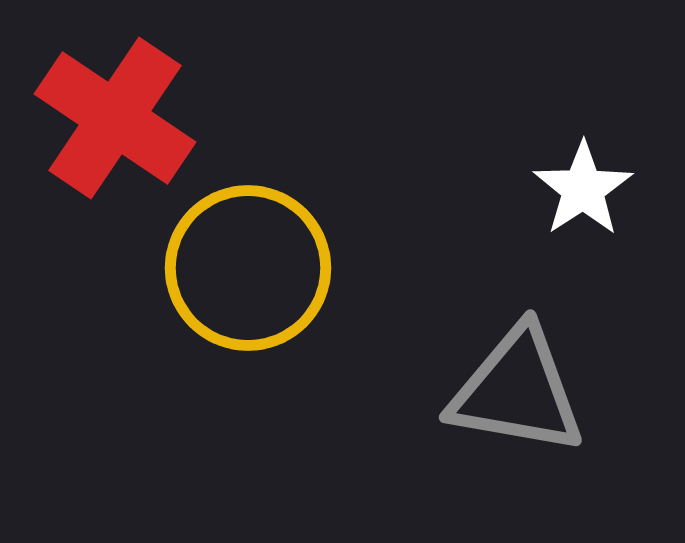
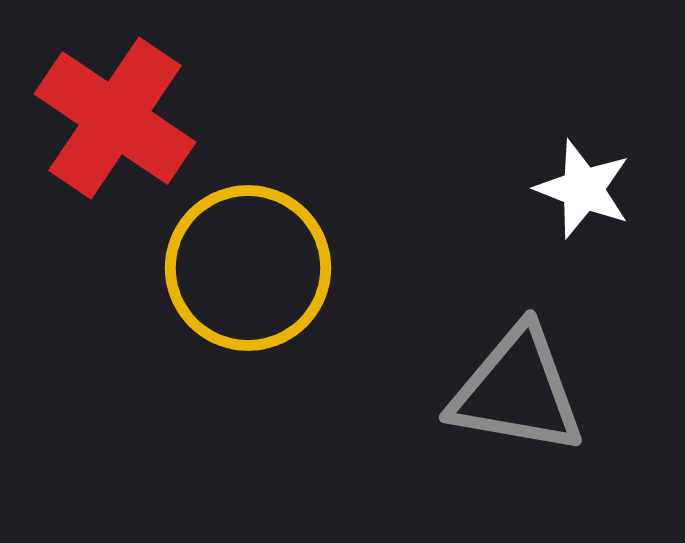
white star: rotated 18 degrees counterclockwise
